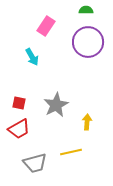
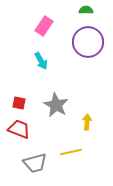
pink rectangle: moved 2 px left
cyan arrow: moved 9 px right, 4 px down
gray star: rotated 15 degrees counterclockwise
red trapezoid: rotated 130 degrees counterclockwise
